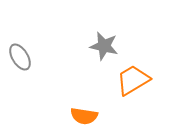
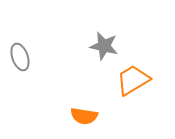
gray ellipse: rotated 12 degrees clockwise
